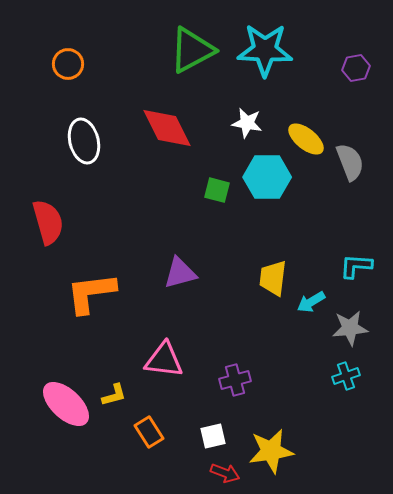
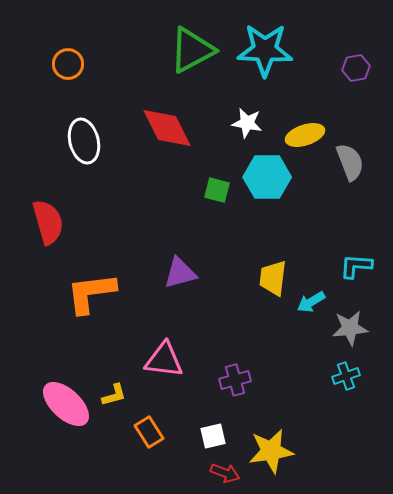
yellow ellipse: moved 1 px left, 4 px up; rotated 57 degrees counterclockwise
